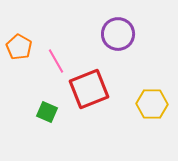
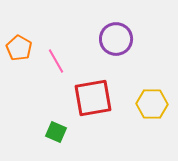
purple circle: moved 2 px left, 5 px down
orange pentagon: moved 1 px down
red square: moved 4 px right, 9 px down; rotated 12 degrees clockwise
green square: moved 9 px right, 20 px down
